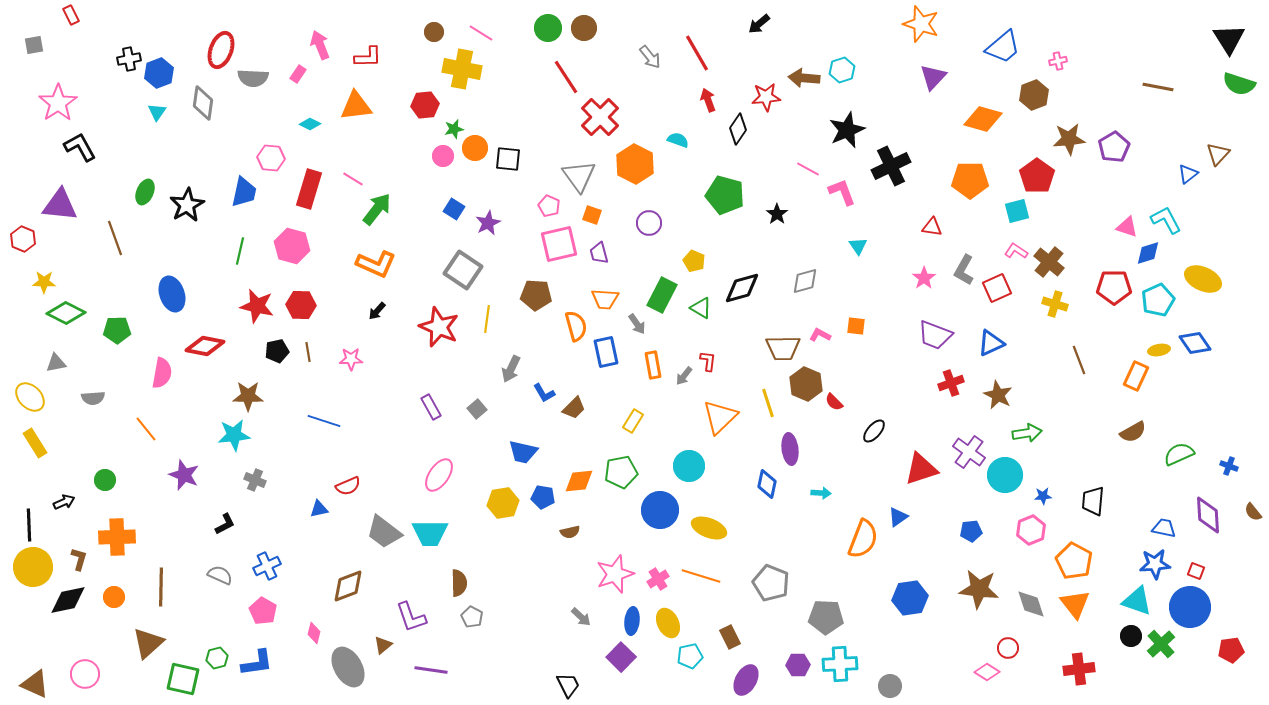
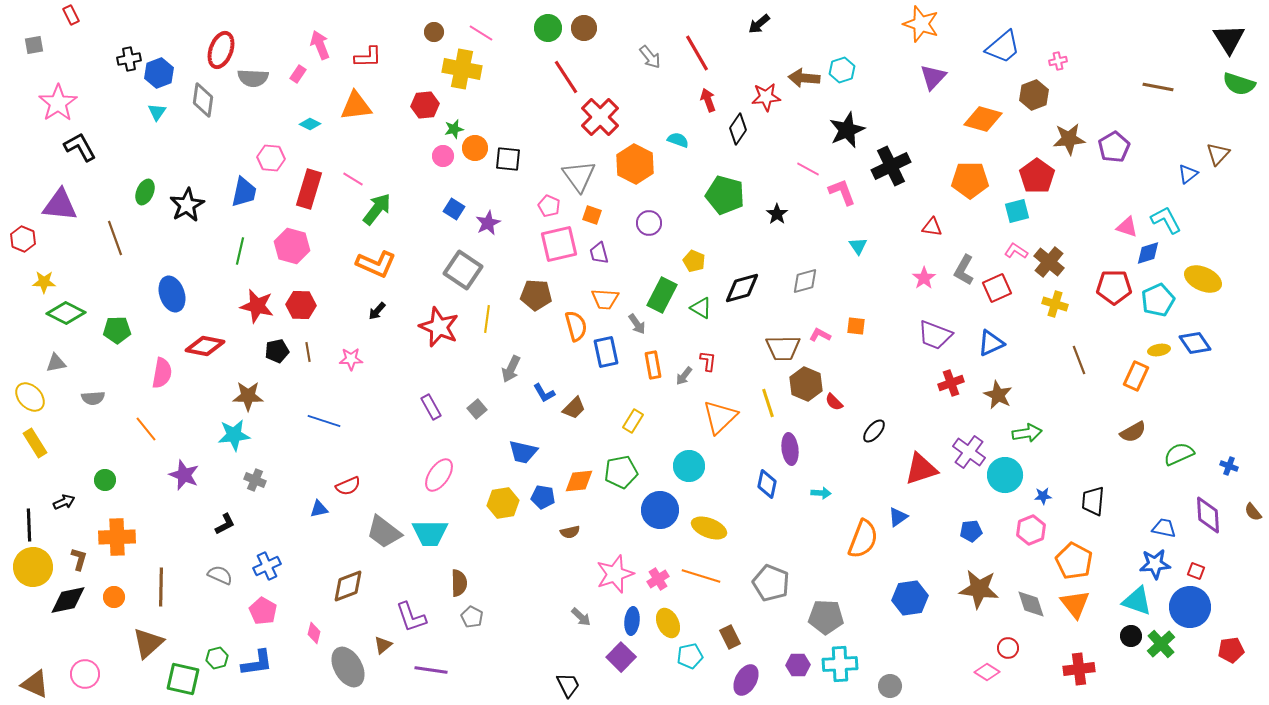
gray diamond at (203, 103): moved 3 px up
